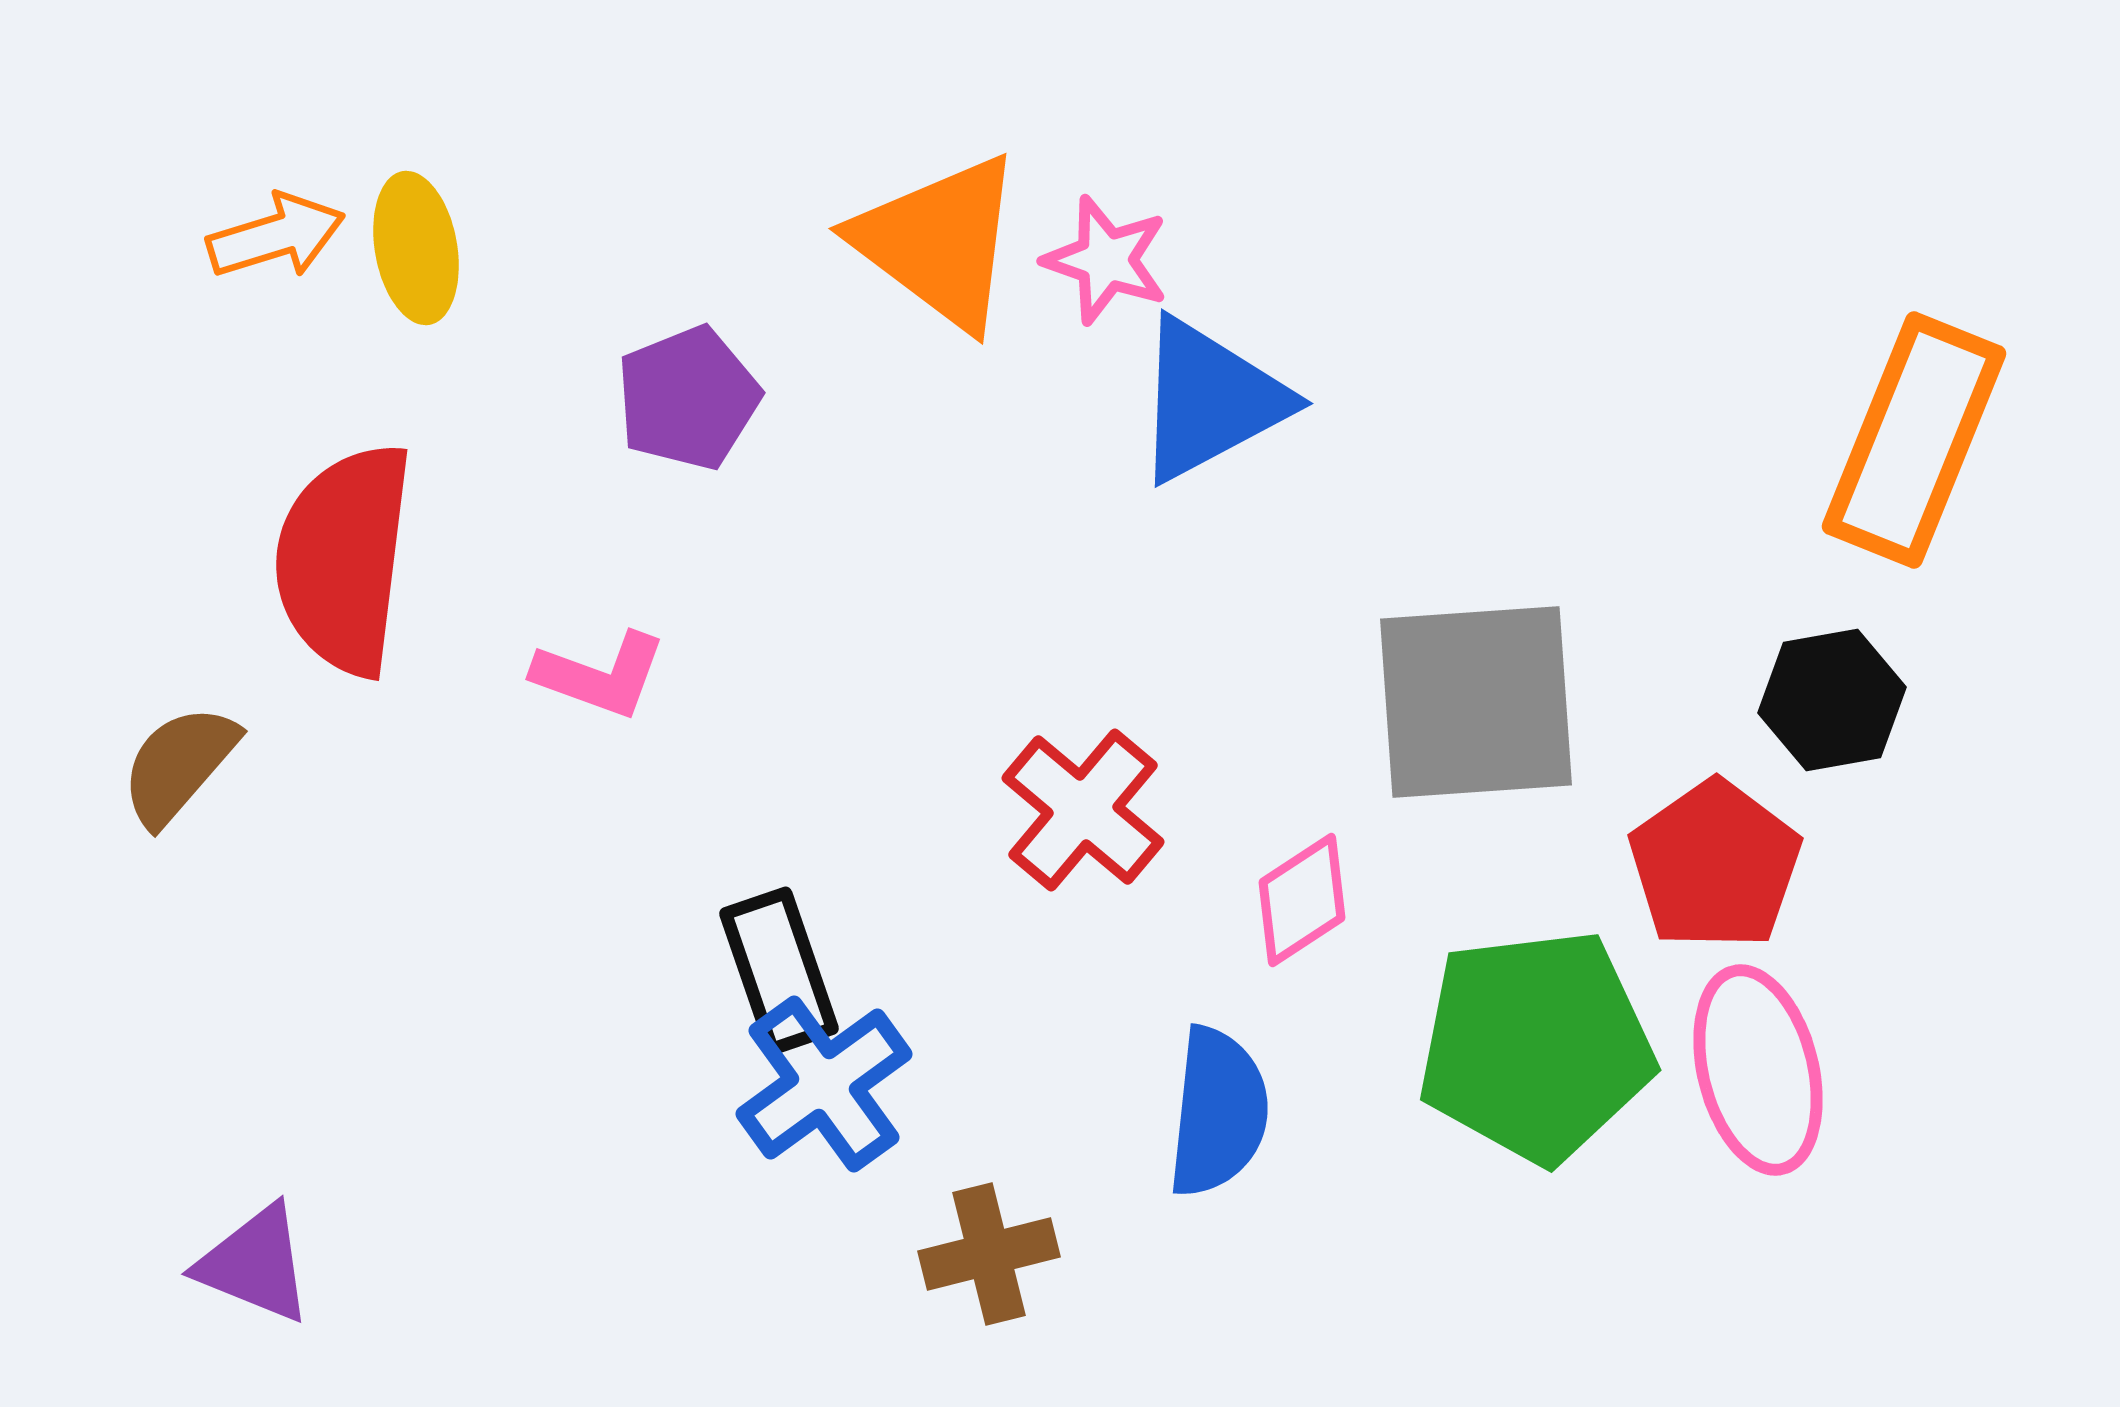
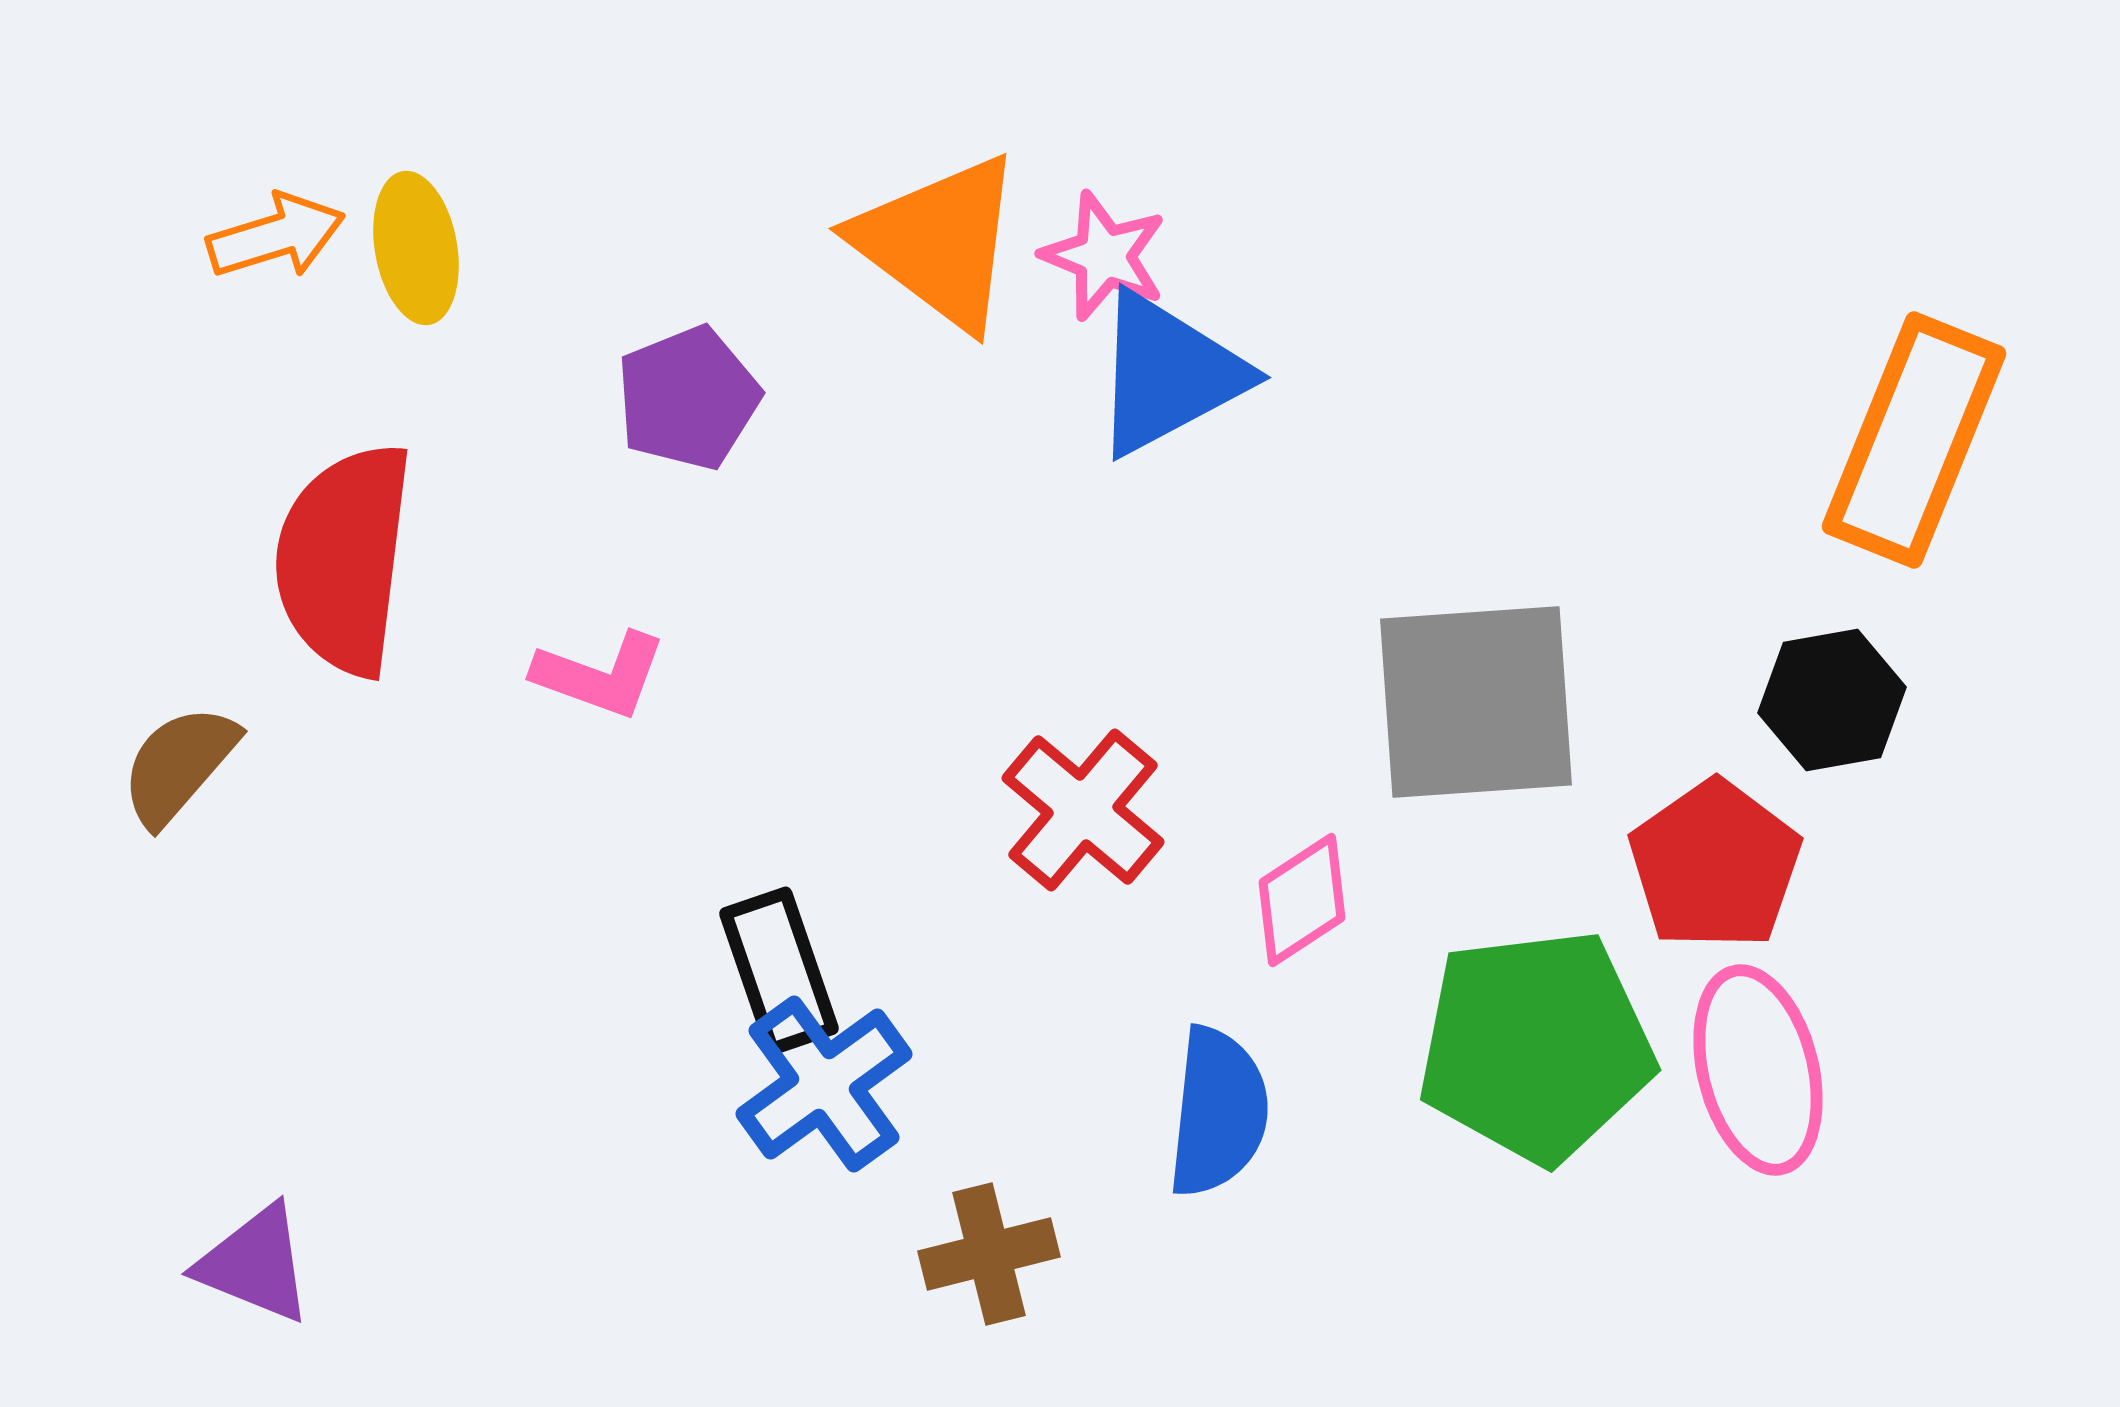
pink star: moved 2 px left, 4 px up; rotated 3 degrees clockwise
blue triangle: moved 42 px left, 26 px up
